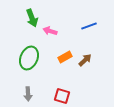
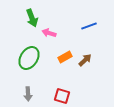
pink arrow: moved 1 px left, 2 px down
green ellipse: rotated 10 degrees clockwise
